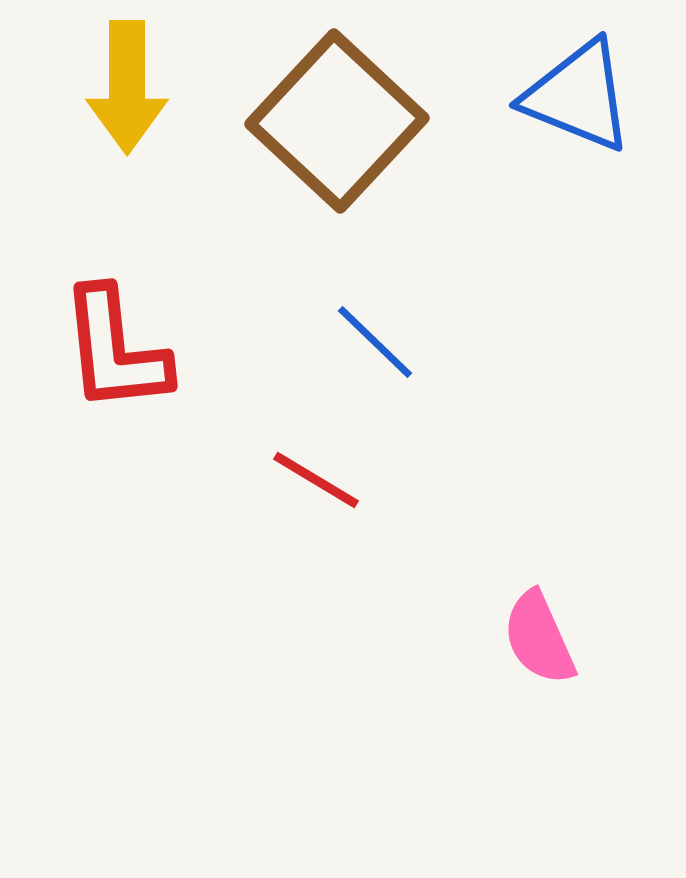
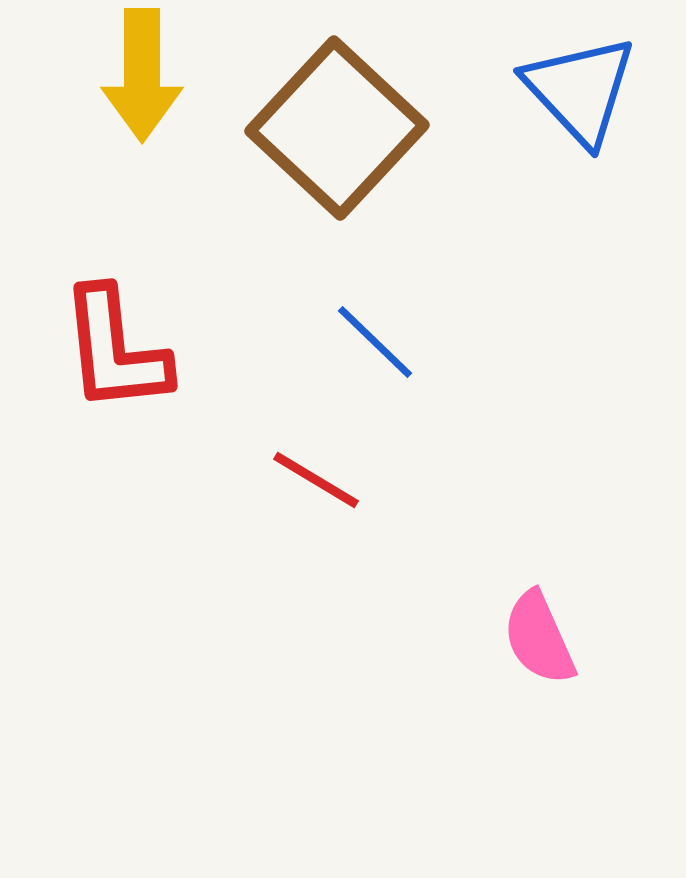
yellow arrow: moved 15 px right, 12 px up
blue triangle: moved 2 px right, 6 px up; rotated 25 degrees clockwise
brown square: moved 7 px down
